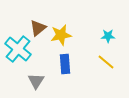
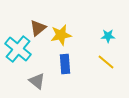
gray triangle: moved 1 px right; rotated 24 degrees counterclockwise
